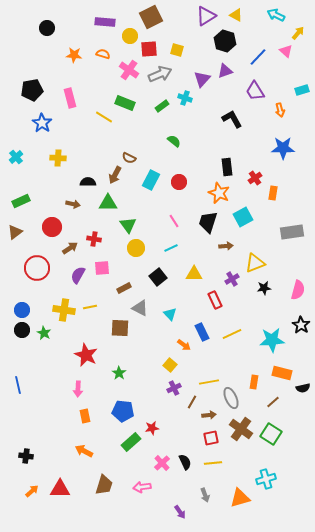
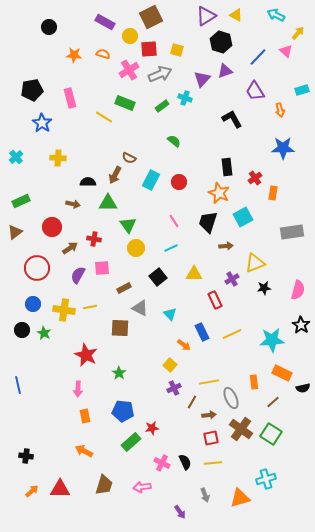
purple rectangle at (105, 22): rotated 24 degrees clockwise
black circle at (47, 28): moved 2 px right, 1 px up
black hexagon at (225, 41): moved 4 px left, 1 px down
pink cross at (129, 70): rotated 24 degrees clockwise
blue circle at (22, 310): moved 11 px right, 6 px up
orange rectangle at (282, 373): rotated 12 degrees clockwise
orange rectangle at (254, 382): rotated 16 degrees counterclockwise
pink cross at (162, 463): rotated 21 degrees counterclockwise
